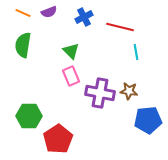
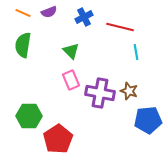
pink rectangle: moved 4 px down
brown star: rotated 12 degrees clockwise
